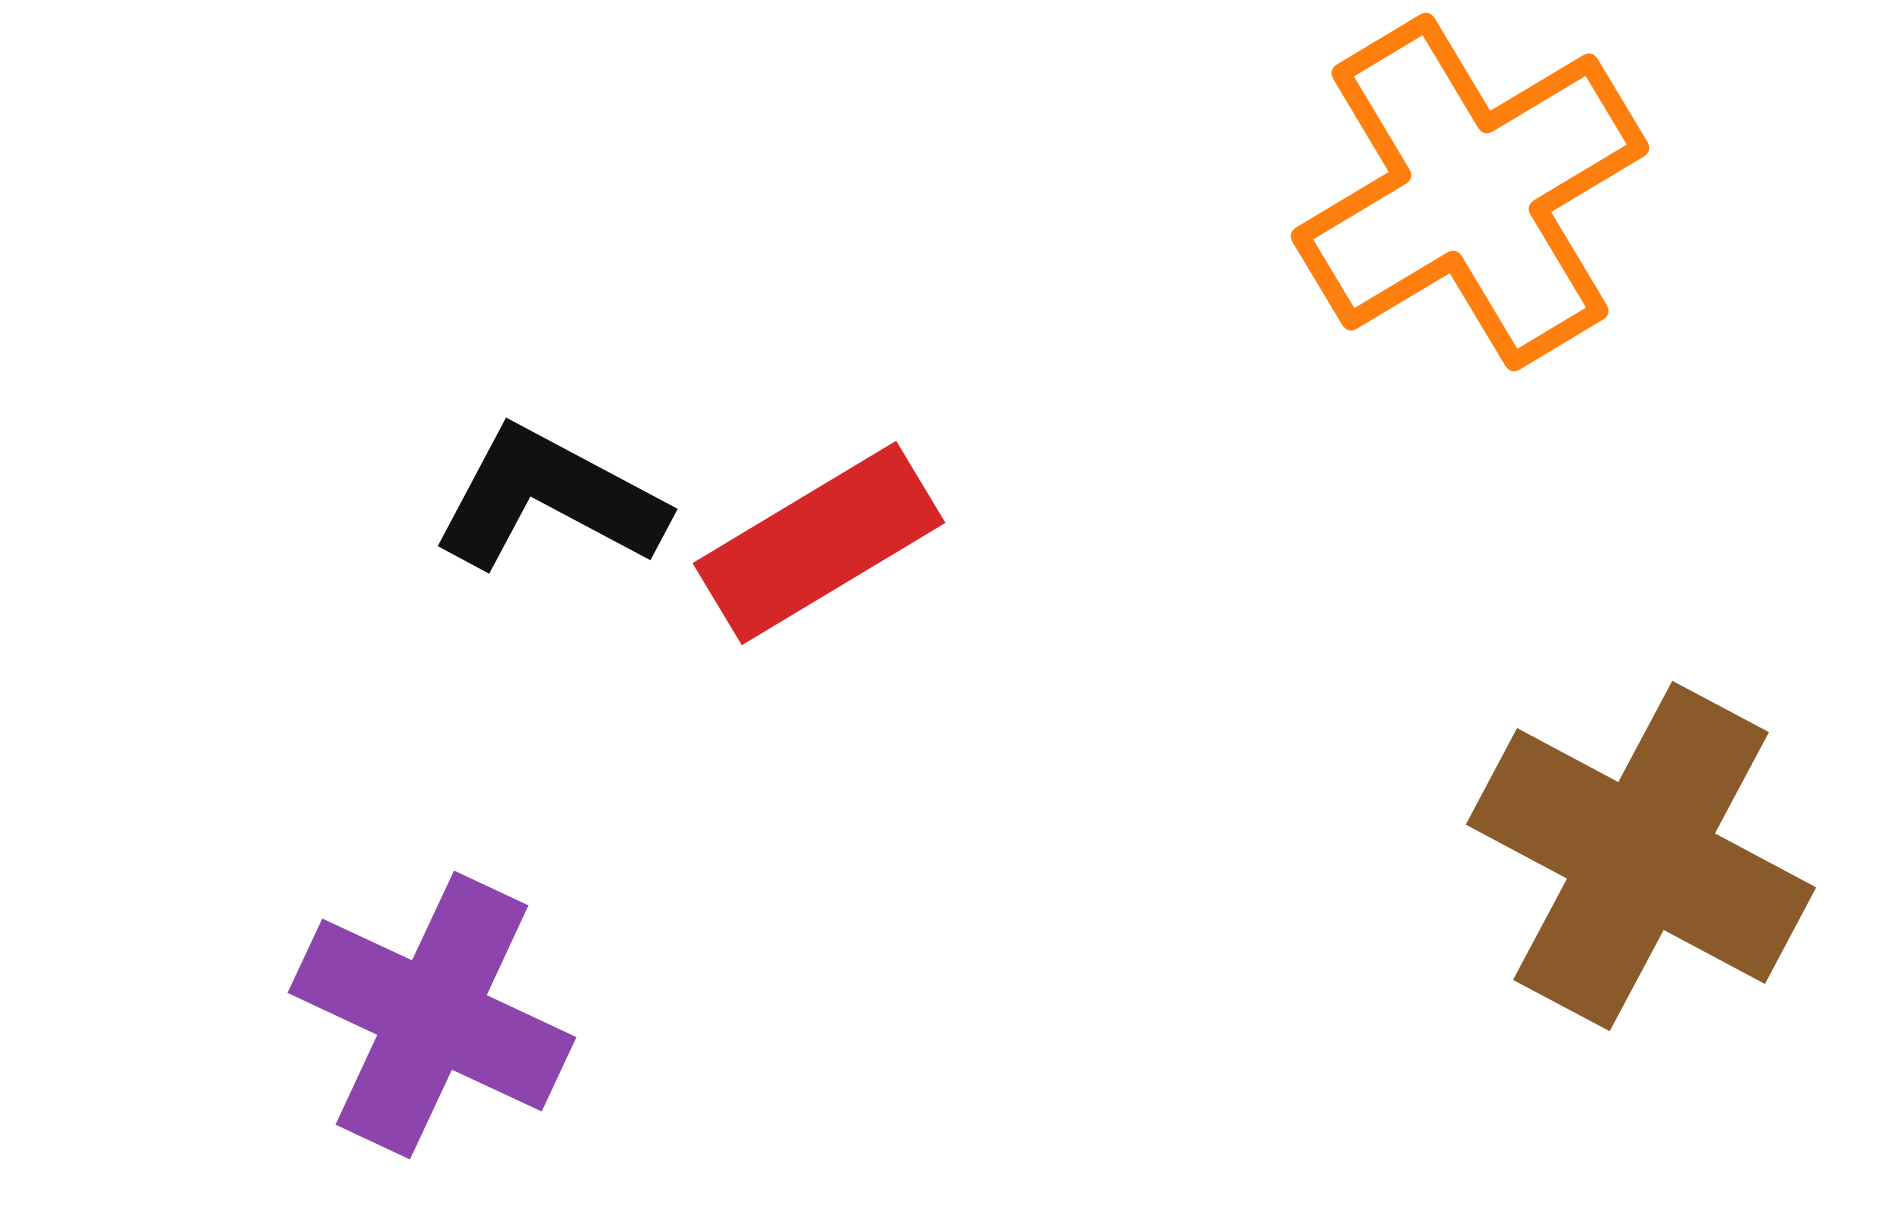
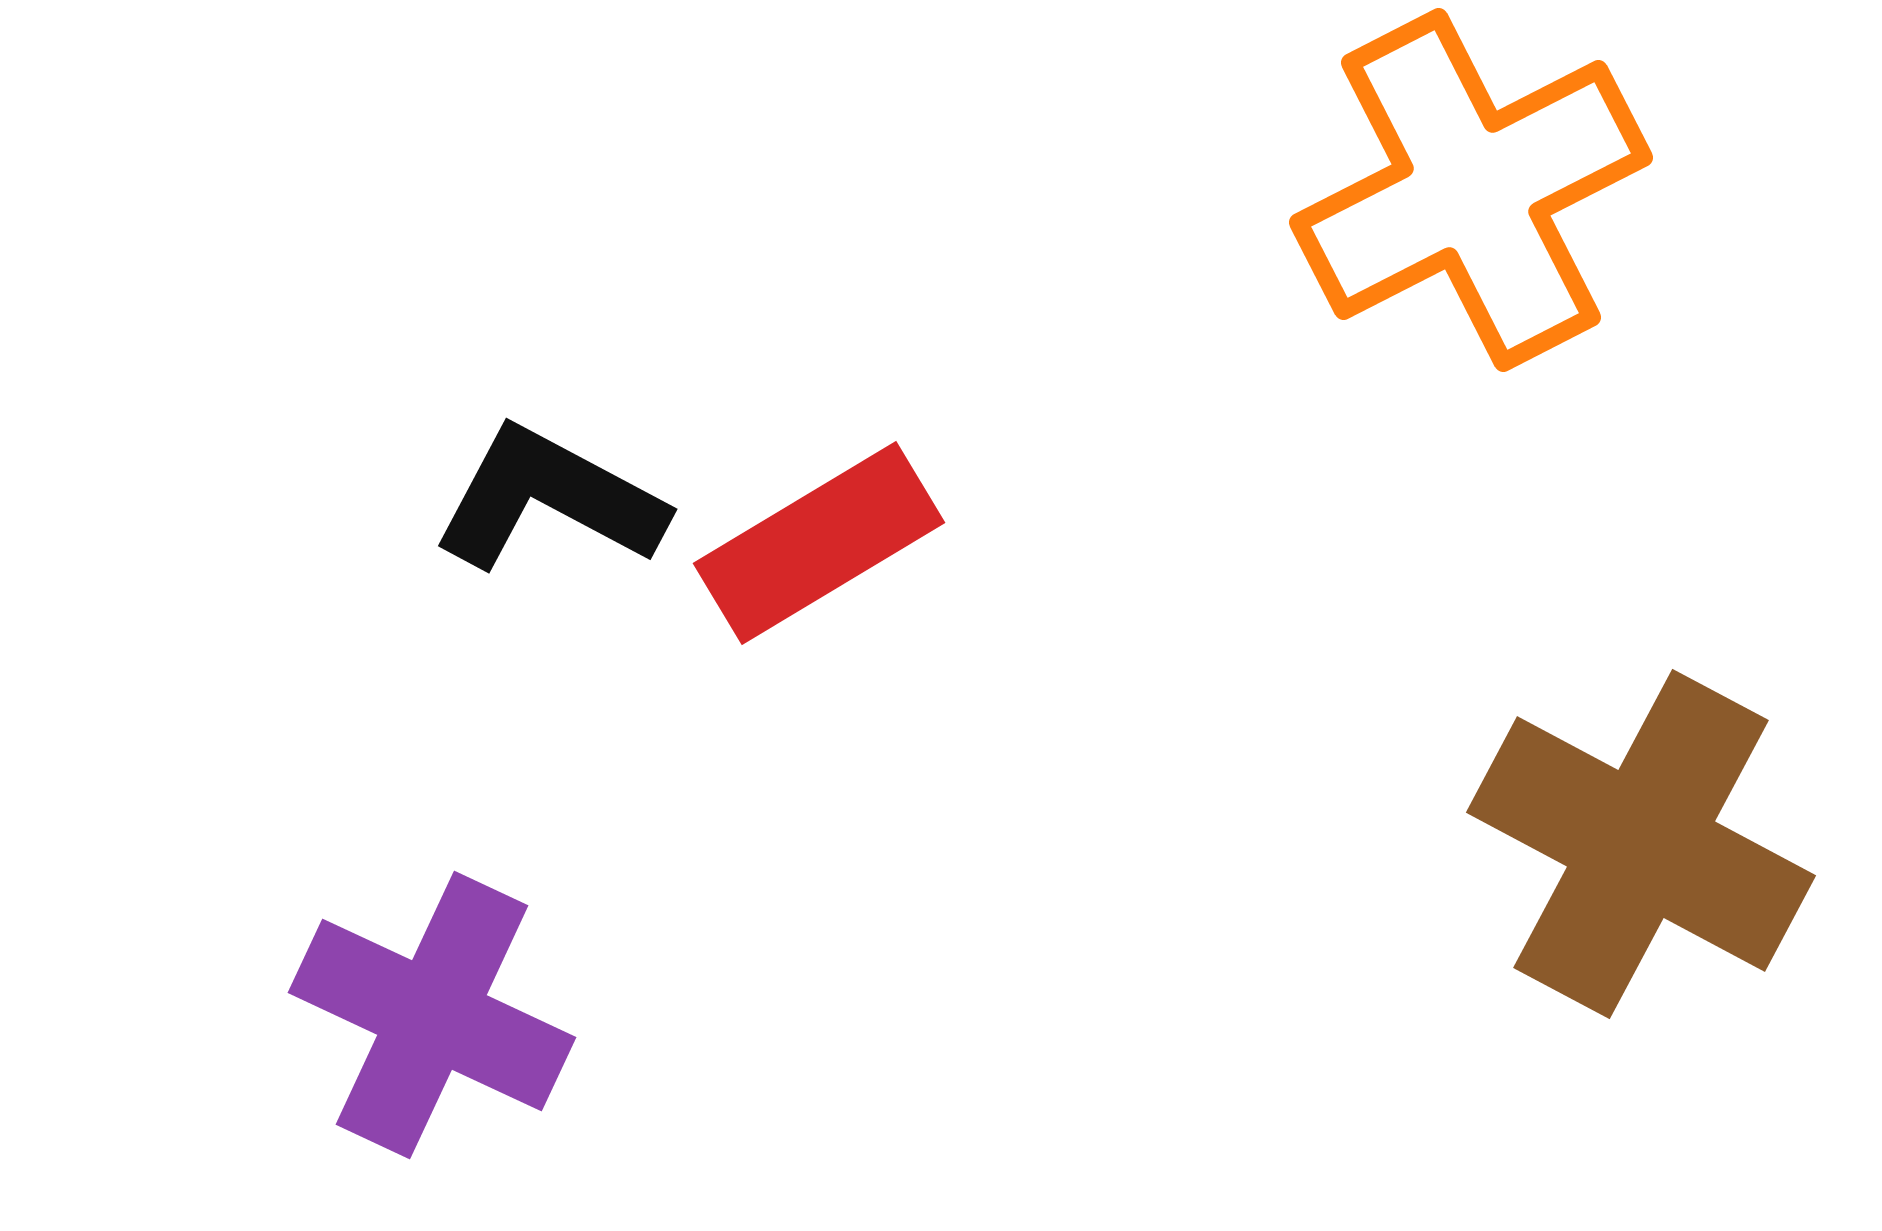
orange cross: moved 1 px right, 2 px up; rotated 4 degrees clockwise
brown cross: moved 12 px up
